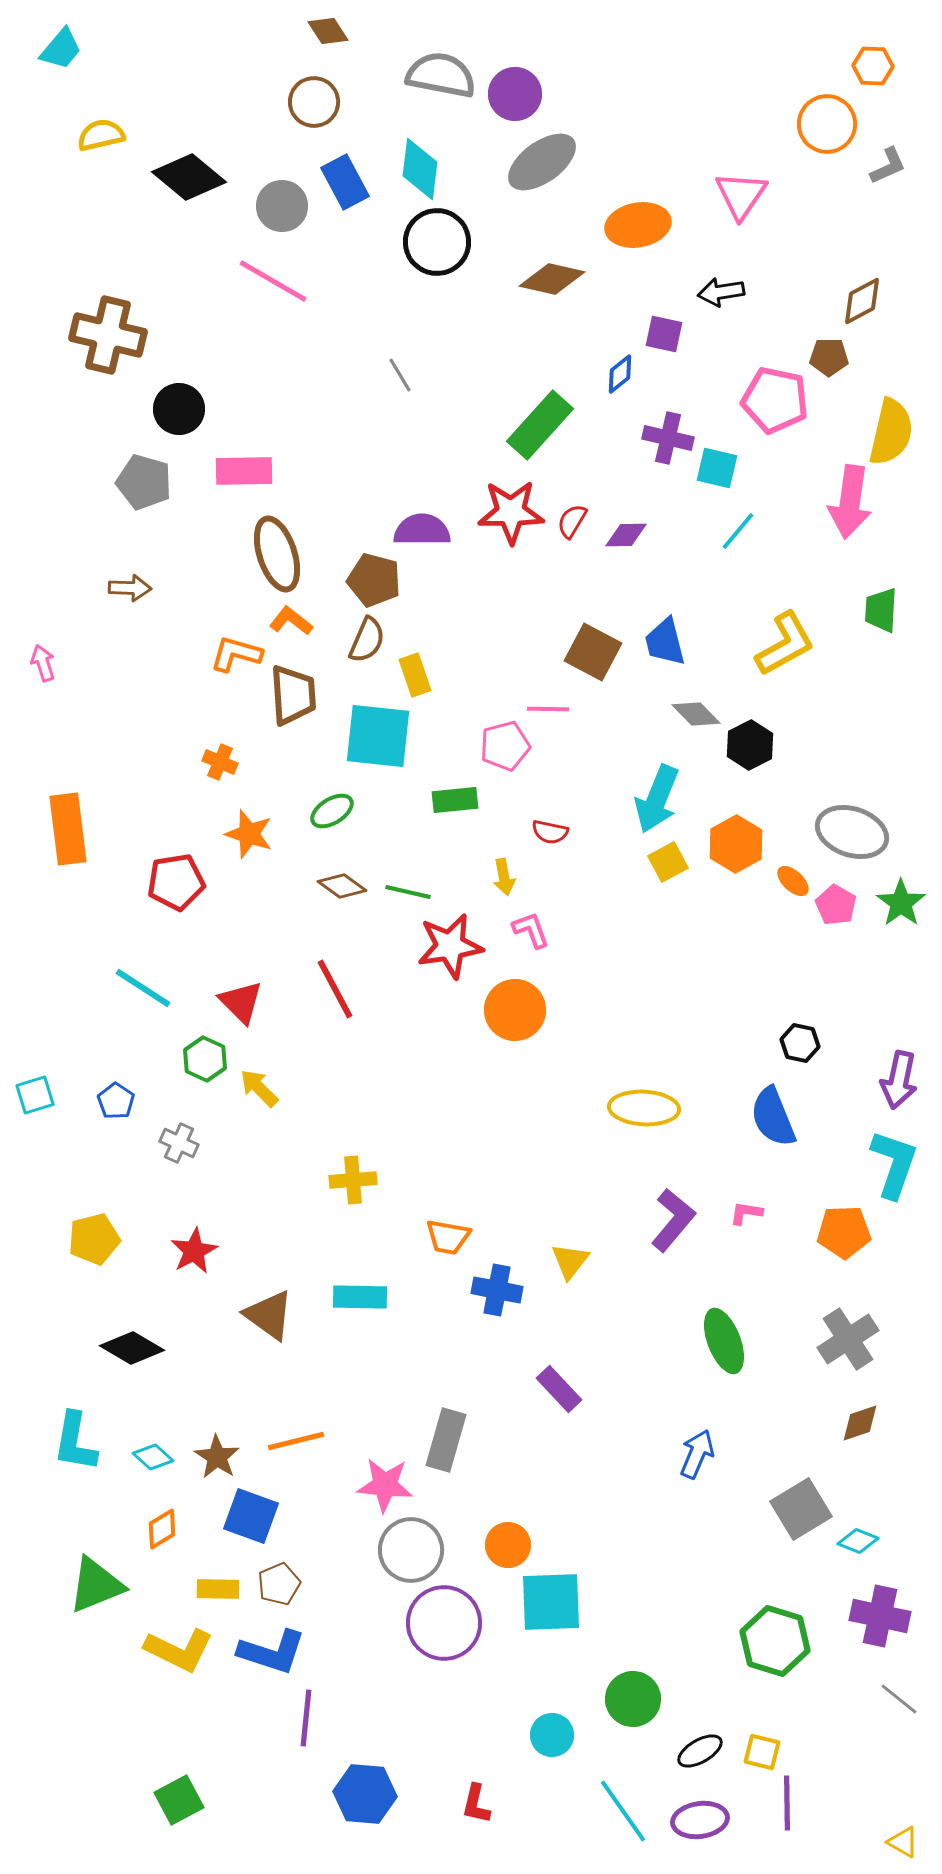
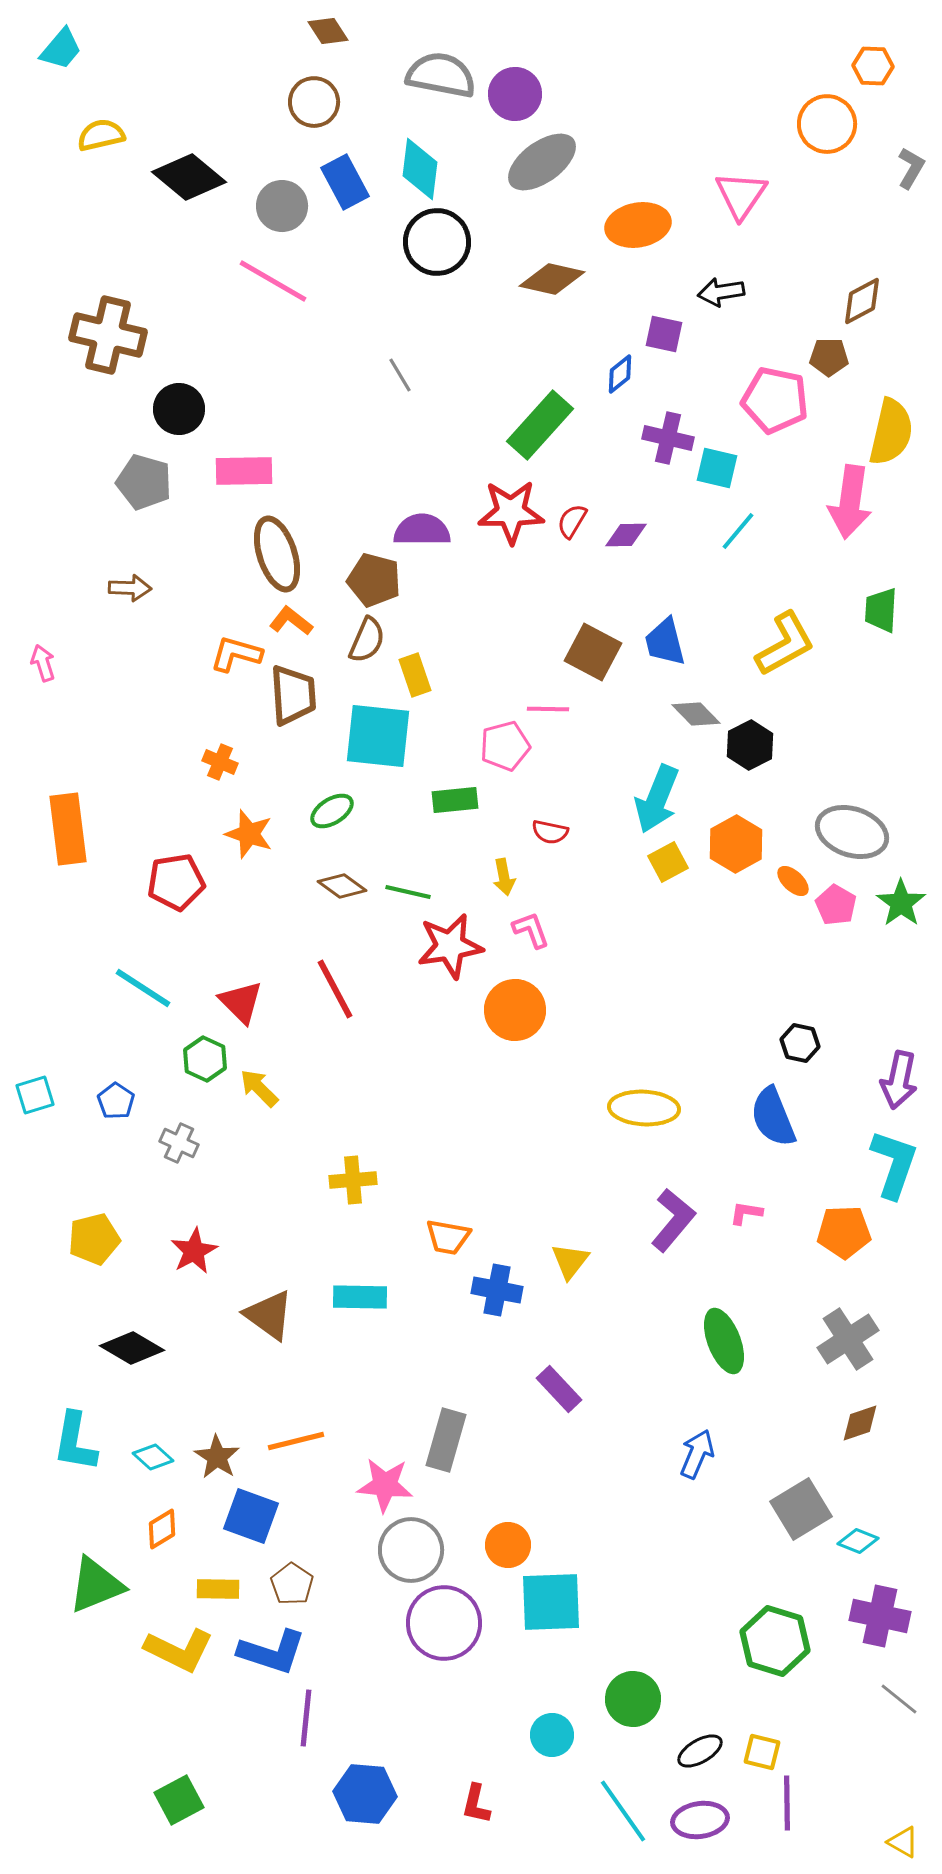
gray L-shape at (888, 166): moved 23 px right, 2 px down; rotated 36 degrees counterclockwise
brown pentagon at (279, 1584): moved 13 px right; rotated 15 degrees counterclockwise
